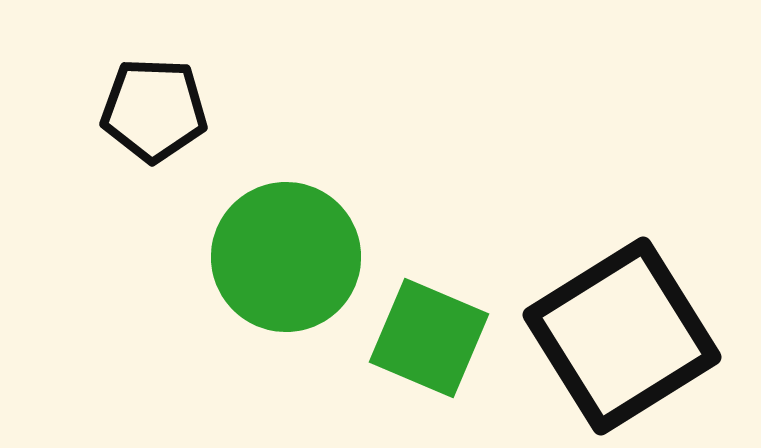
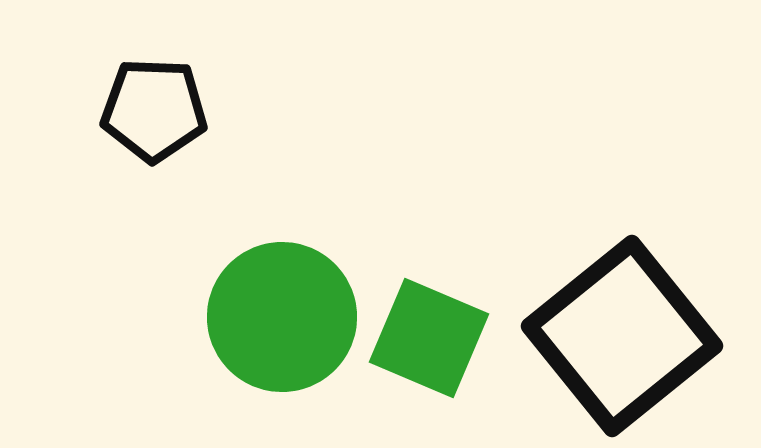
green circle: moved 4 px left, 60 px down
black square: rotated 7 degrees counterclockwise
